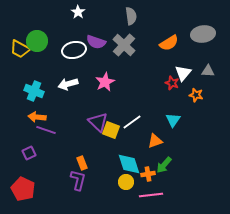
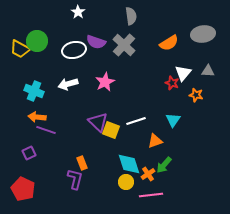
white line: moved 4 px right, 1 px up; rotated 18 degrees clockwise
orange cross: rotated 24 degrees counterclockwise
purple L-shape: moved 3 px left, 1 px up
